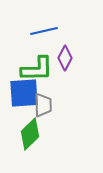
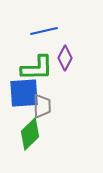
green L-shape: moved 1 px up
gray trapezoid: moved 1 px left, 1 px down
